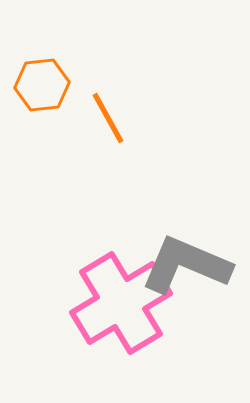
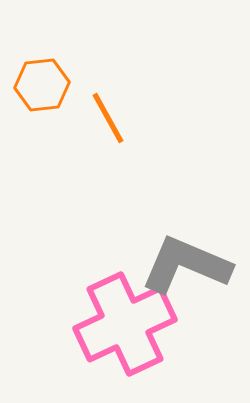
pink cross: moved 4 px right, 21 px down; rotated 6 degrees clockwise
